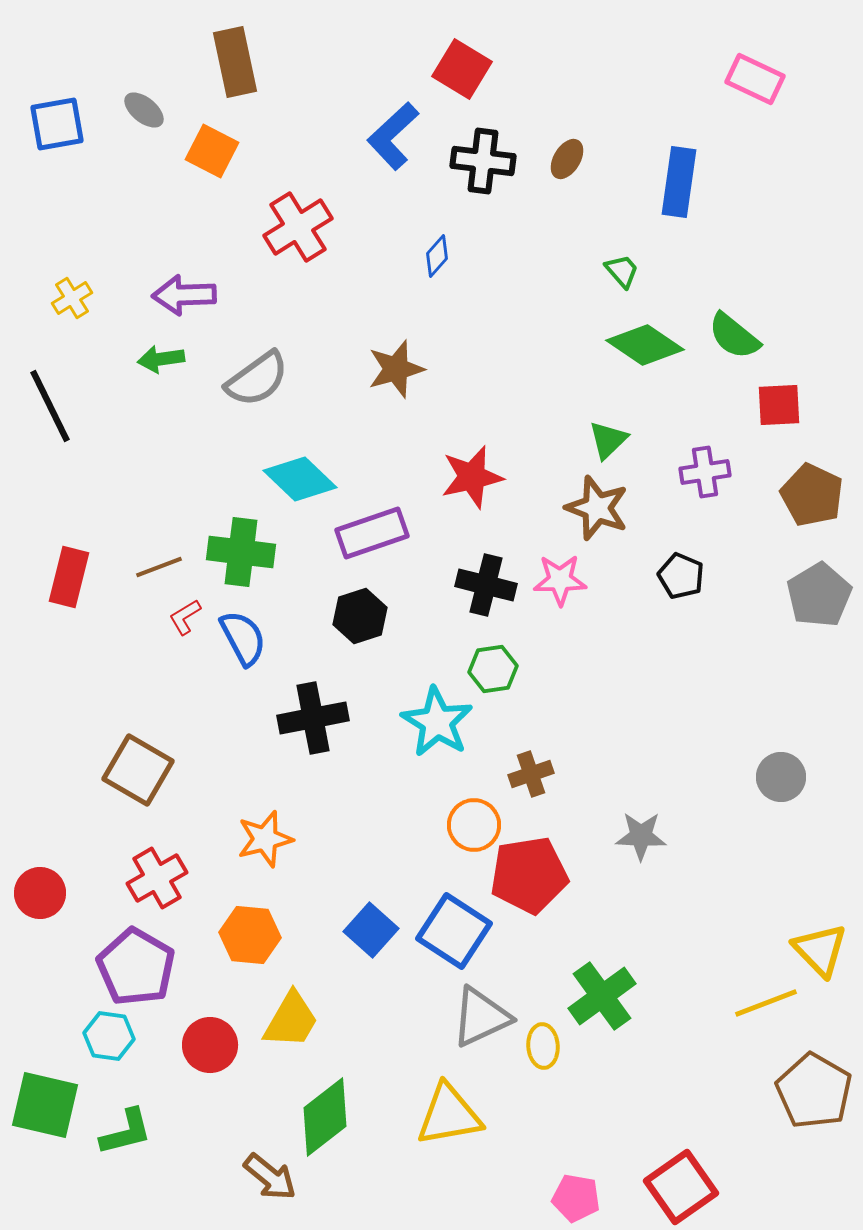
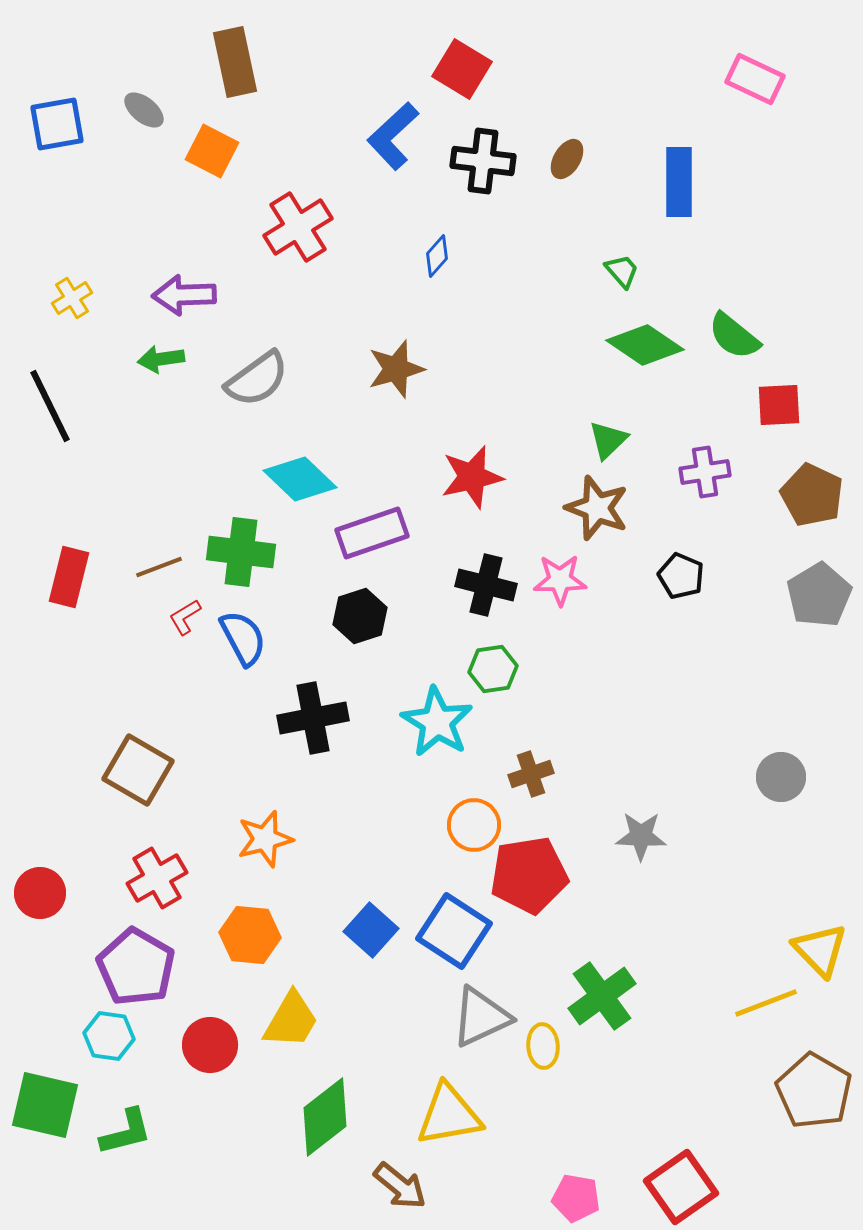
blue rectangle at (679, 182): rotated 8 degrees counterclockwise
brown arrow at (270, 1177): moved 130 px right, 9 px down
